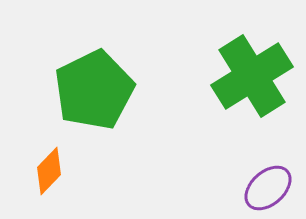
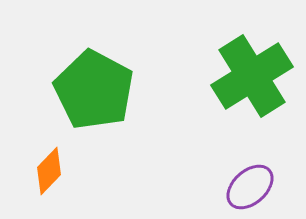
green pentagon: rotated 18 degrees counterclockwise
purple ellipse: moved 18 px left, 1 px up
